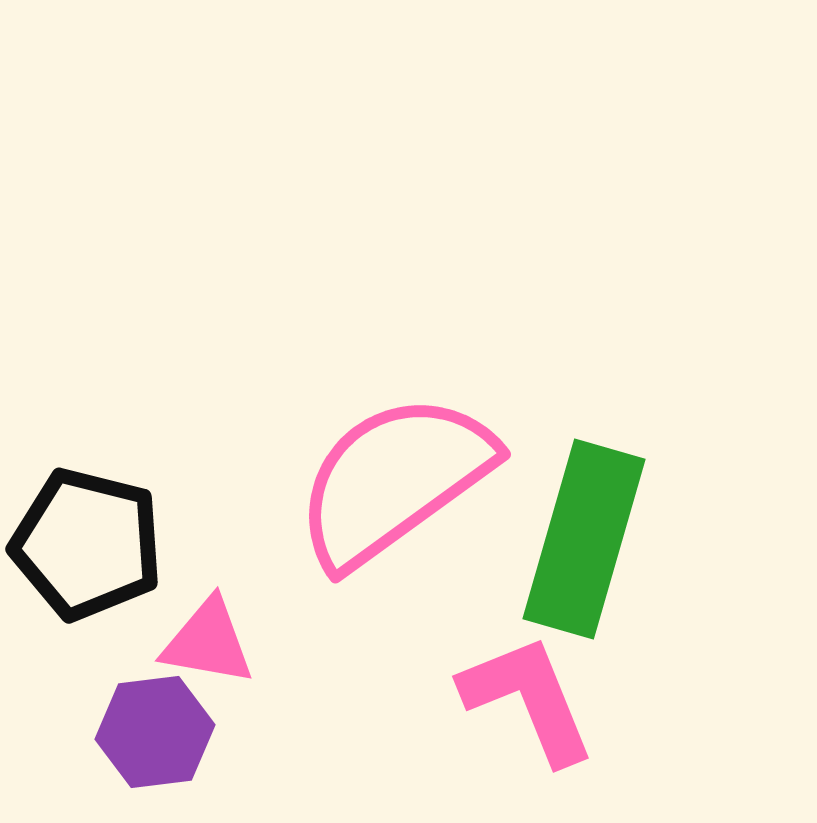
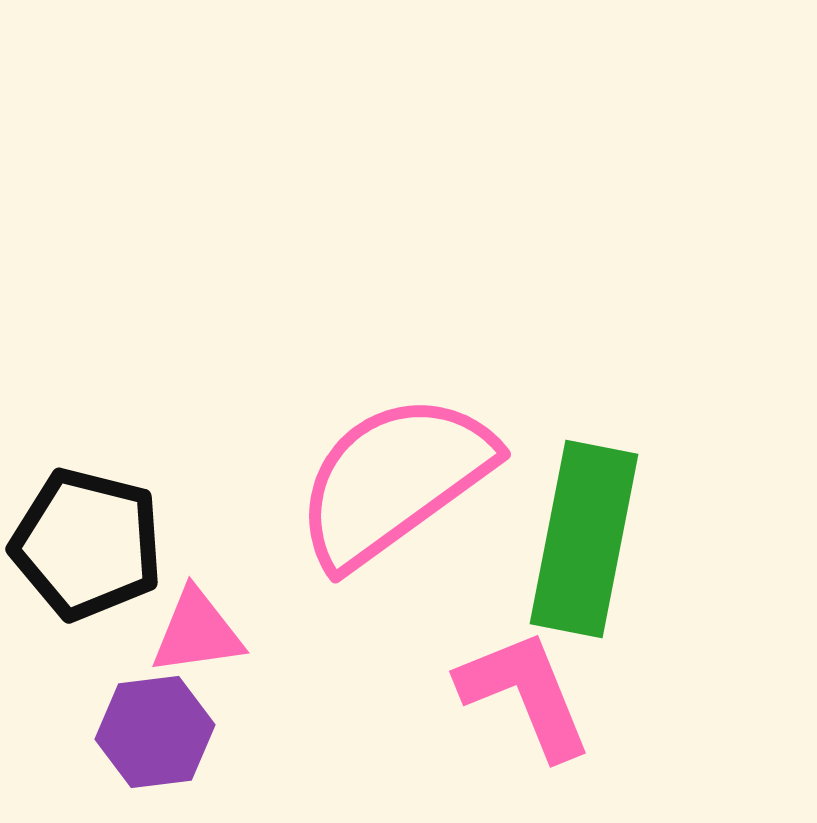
green rectangle: rotated 5 degrees counterclockwise
pink triangle: moved 11 px left, 10 px up; rotated 18 degrees counterclockwise
pink L-shape: moved 3 px left, 5 px up
